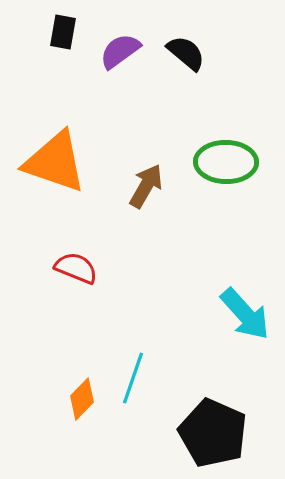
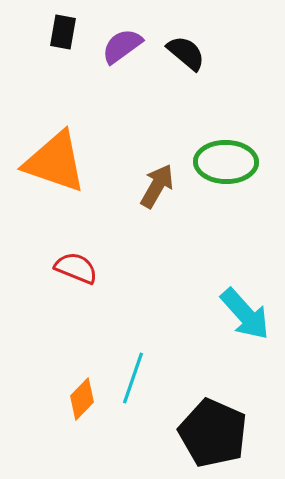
purple semicircle: moved 2 px right, 5 px up
brown arrow: moved 11 px right
